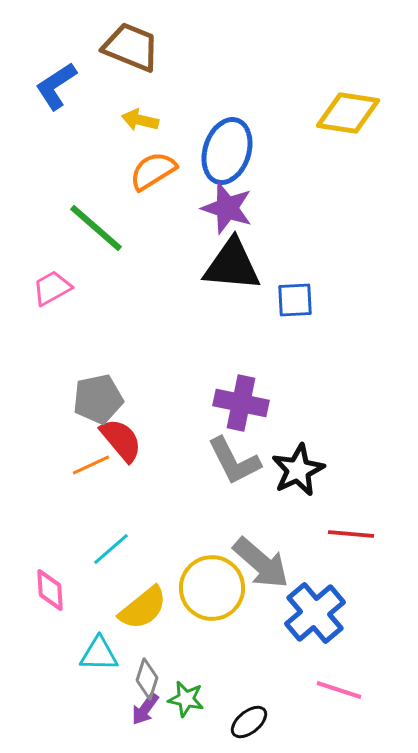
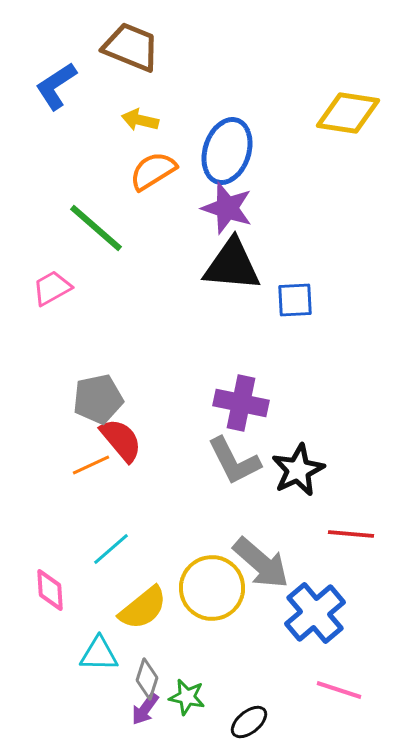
green star: moved 1 px right, 2 px up
